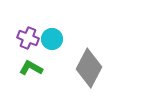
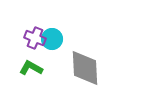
purple cross: moved 7 px right
gray diamond: moved 4 px left; rotated 30 degrees counterclockwise
